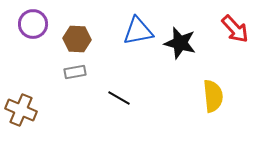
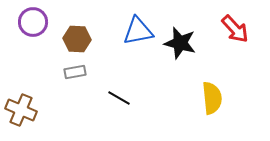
purple circle: moved 2 px up
yellow semicircle: moved 1 px left, 2 px down
